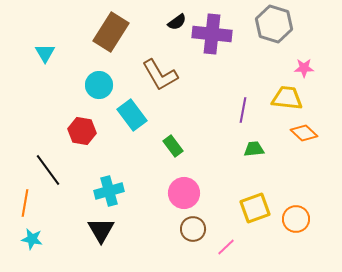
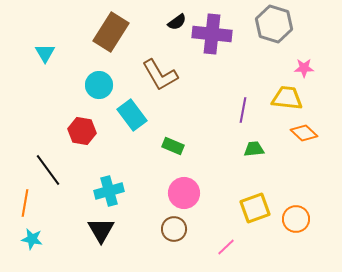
green rectangle: rotated 30 degrees counterclockwise
brown circle: moved 19 px left
